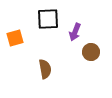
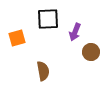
orange square: moved 2 px right
brown semicircle: moved 2 px left, 2 px down
